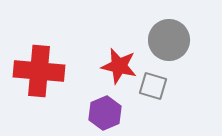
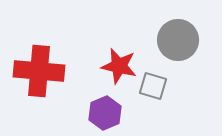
gray circle: moved 9 px right
